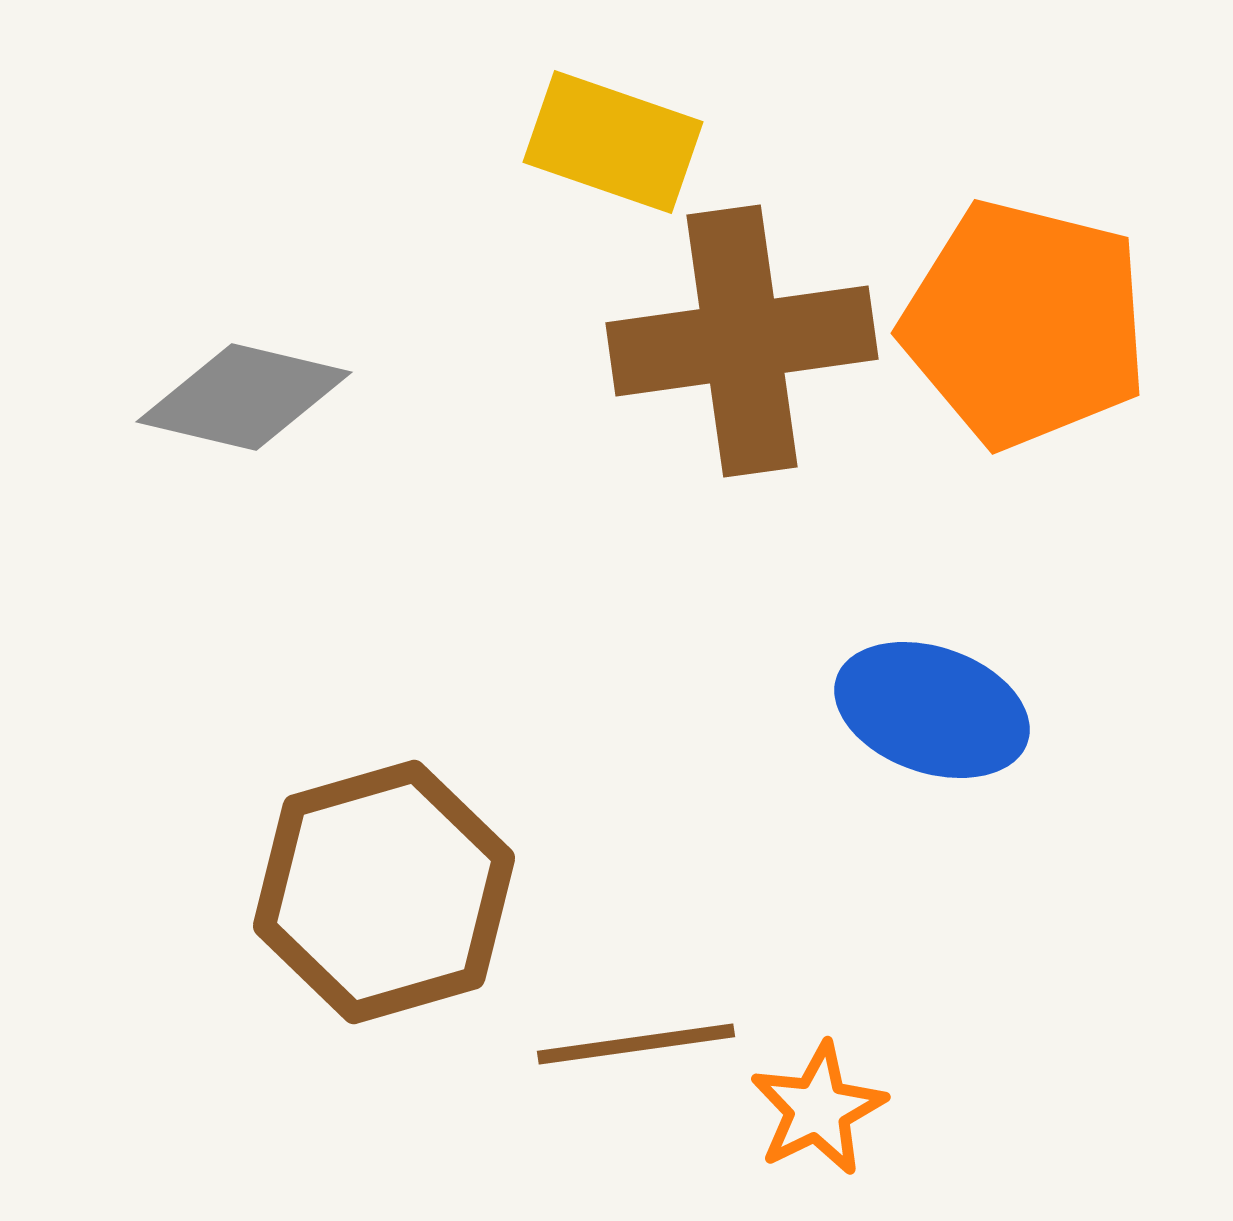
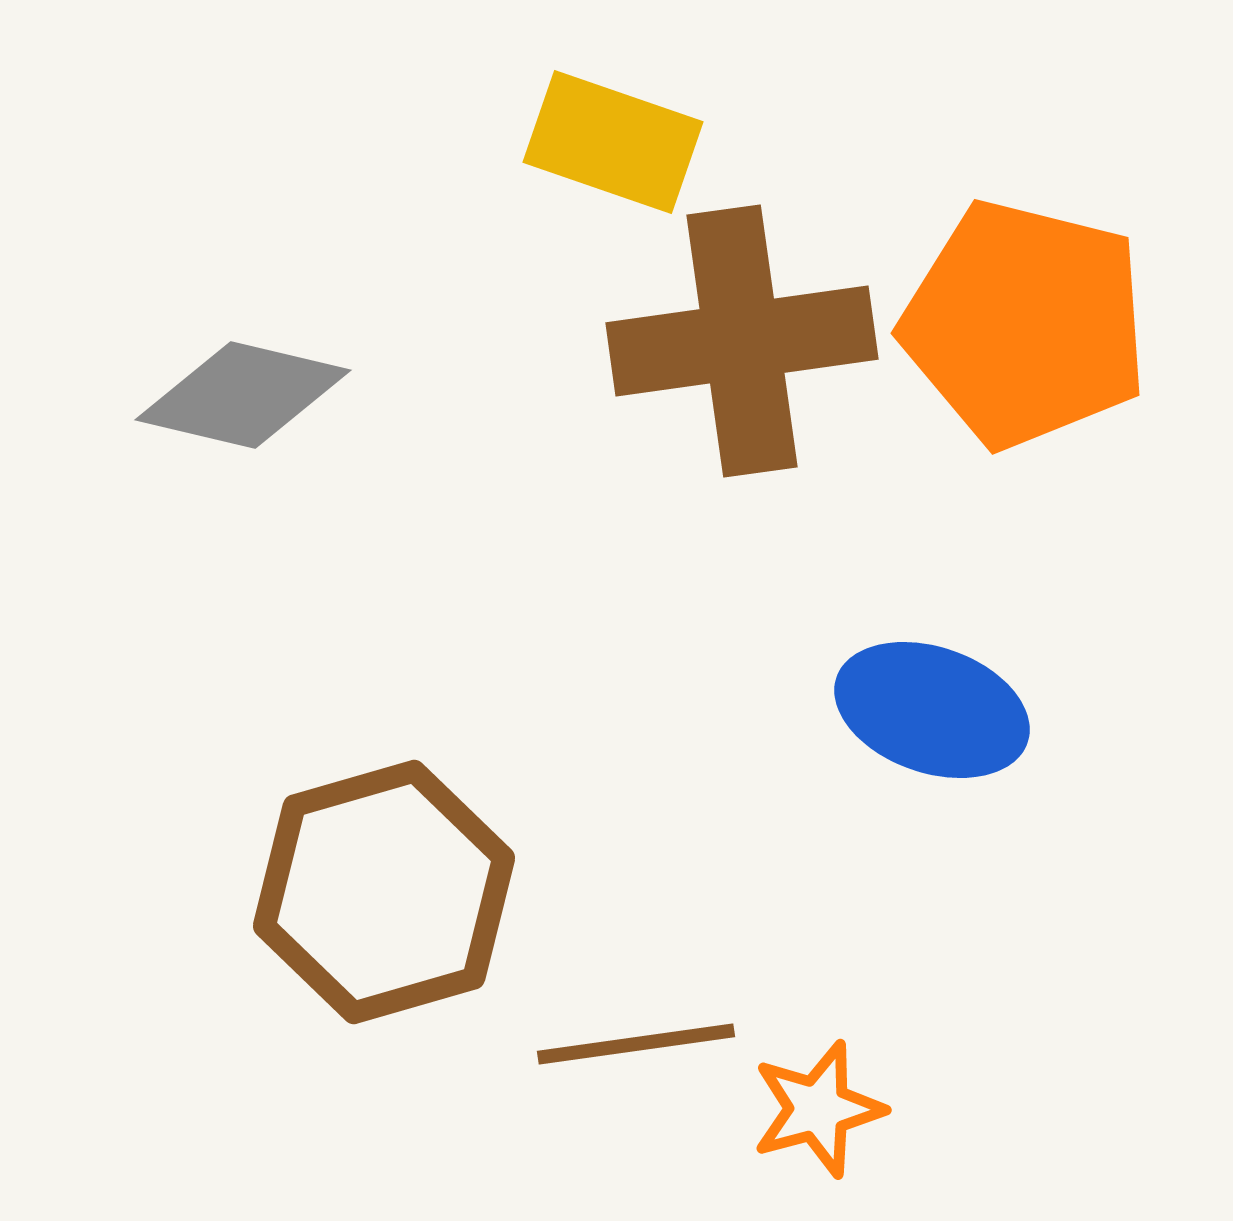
gray diamond: moved 1 px left, 2 px up
orange star: rotated 11 degrees clockwise
